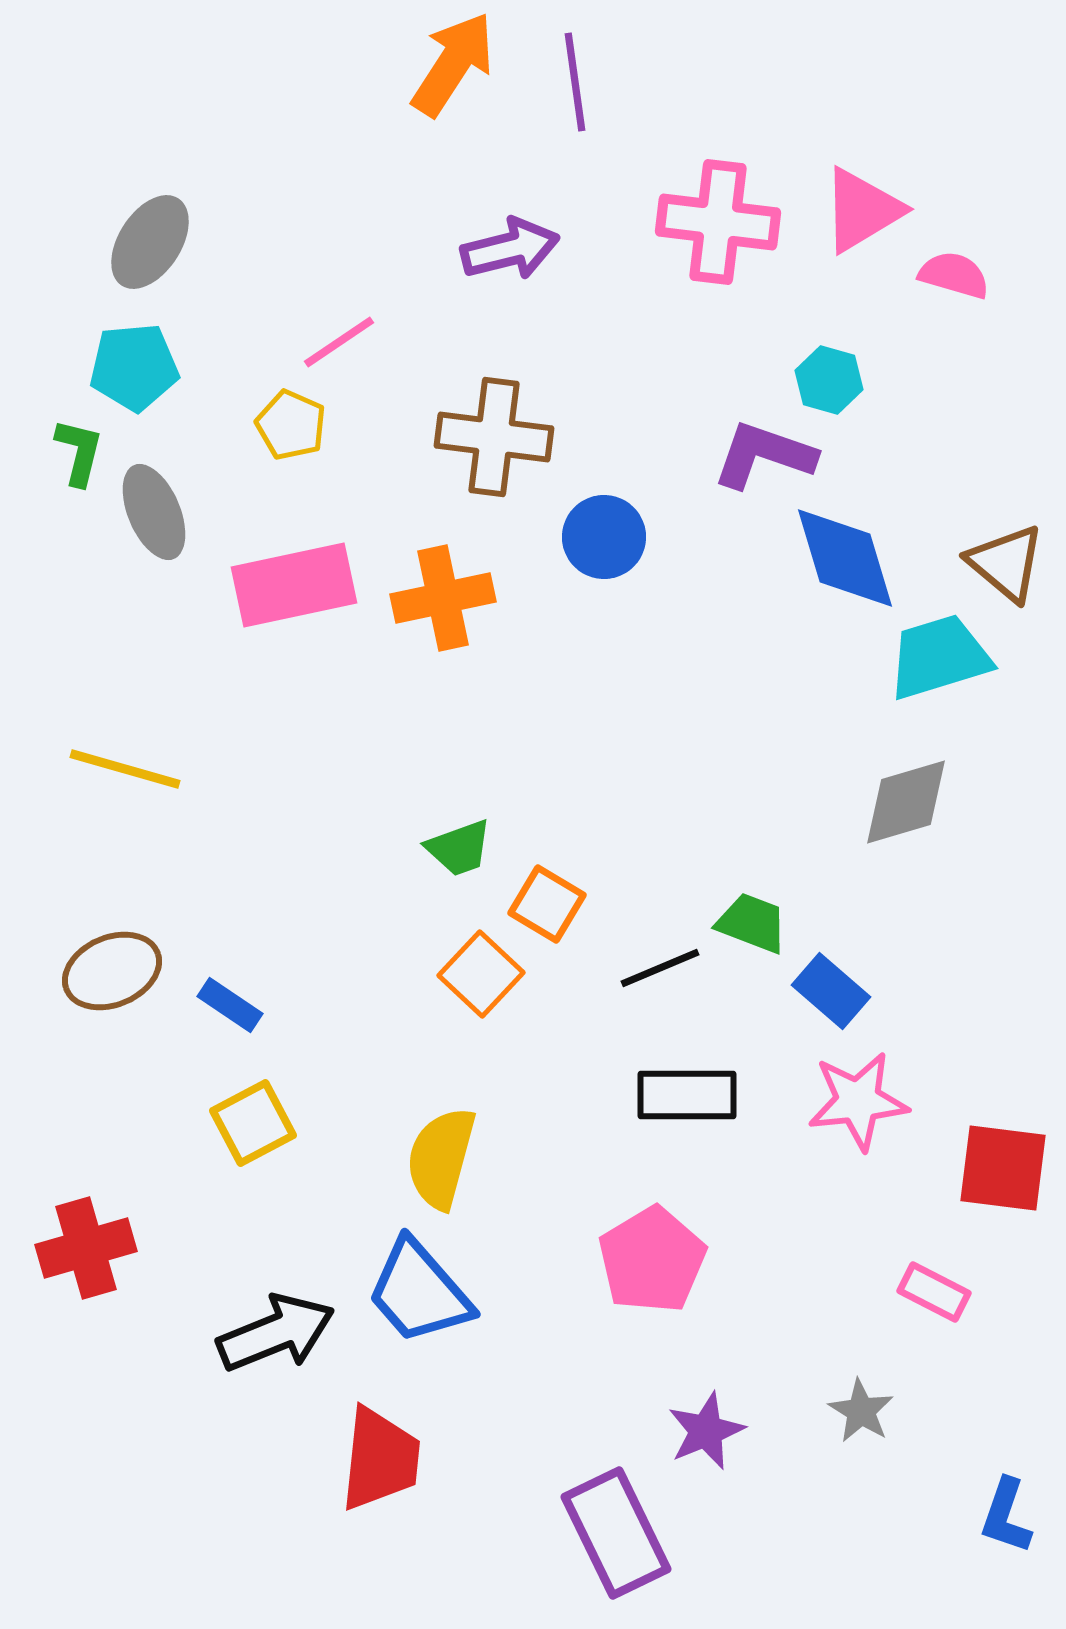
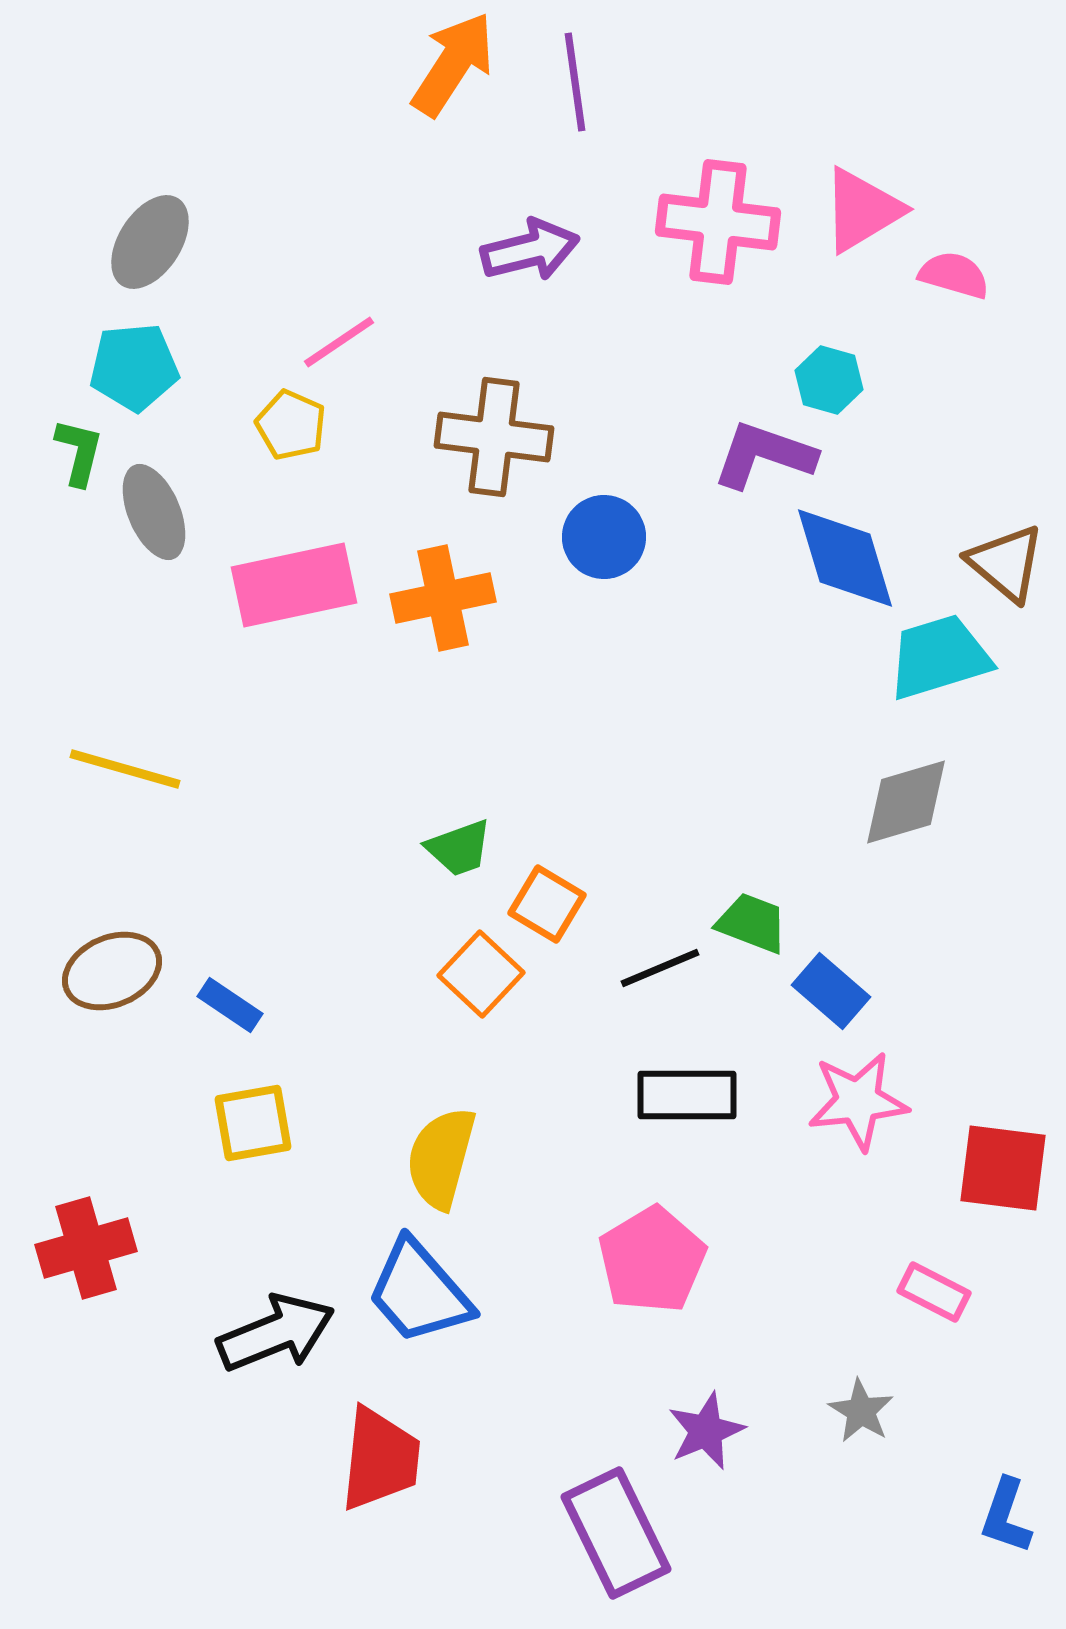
purple arrow at (510, 249): moved 20 px right, 1 px down
yellow square at (253, 1123): rotated 18 degrees clockwise
